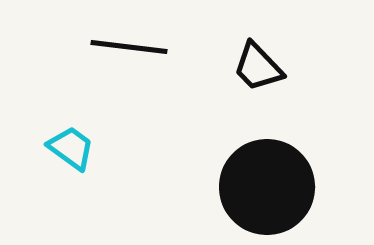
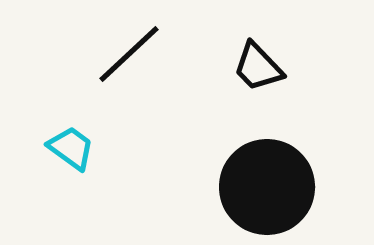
black line: moved 7 px down; rotated 50 degrees counterclockwise
